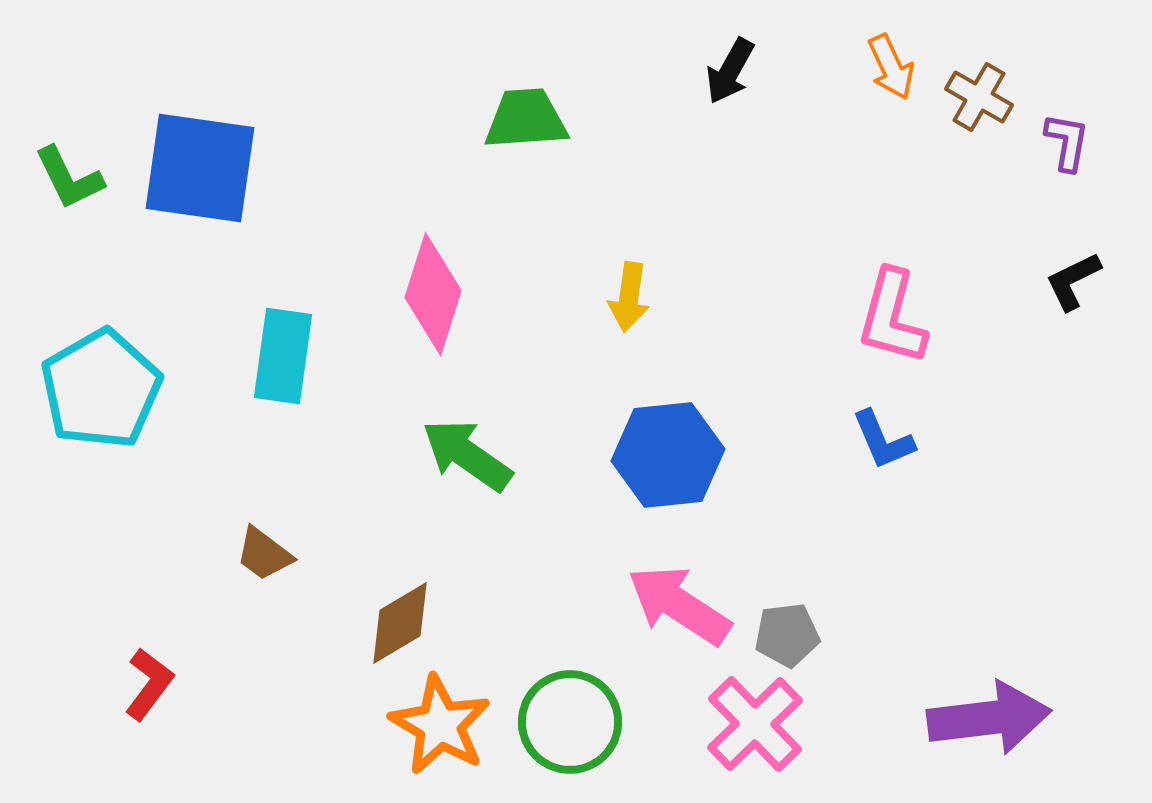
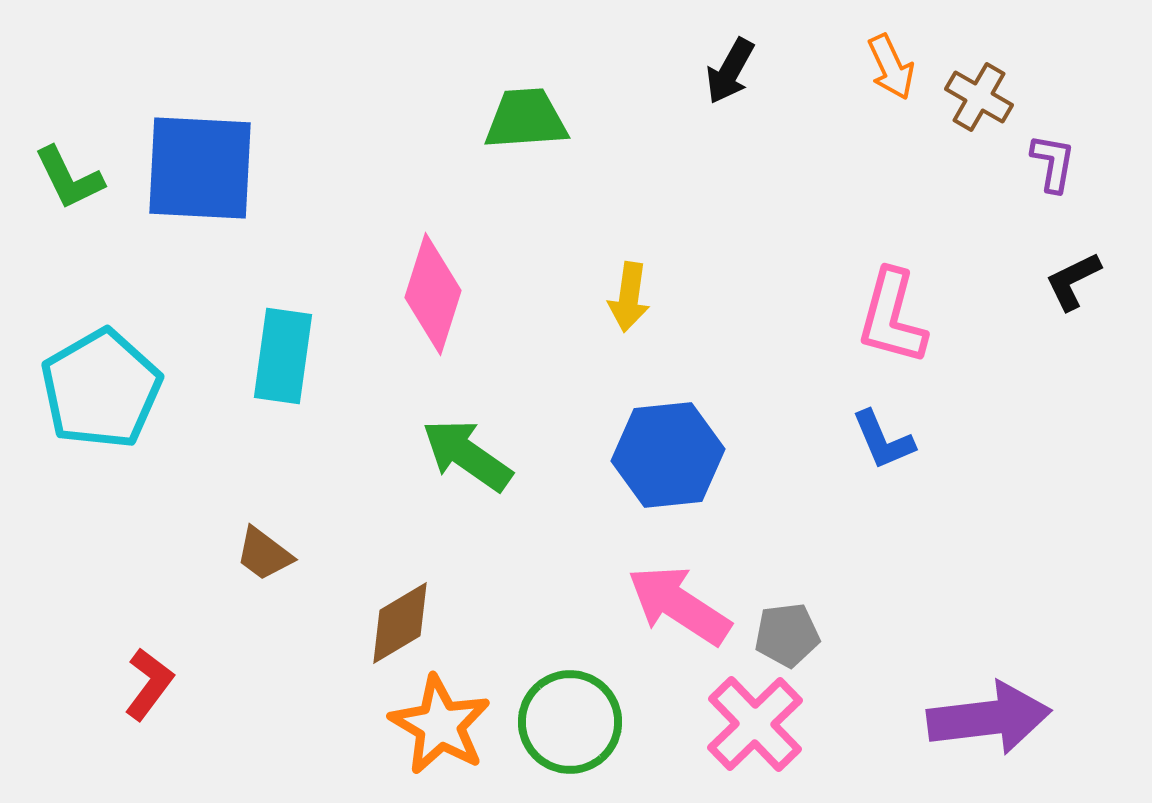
purple L-shape: moved 14 px left, 21 px down
blue square: rotated 5 degrees counterclockwise
